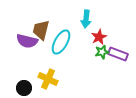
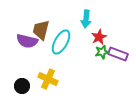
black circle: moved 2 px left, 2 px up
